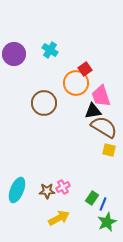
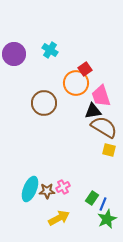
cyan ellipse: moved 13 px right, 1 px up
green star: moved 3 px up
